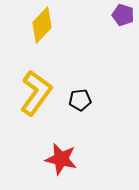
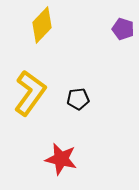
purple pentagon: moved 14 px down
yellow L-shape: moved 6 px left
black pentagon: moved 2 px left, 1 px up
